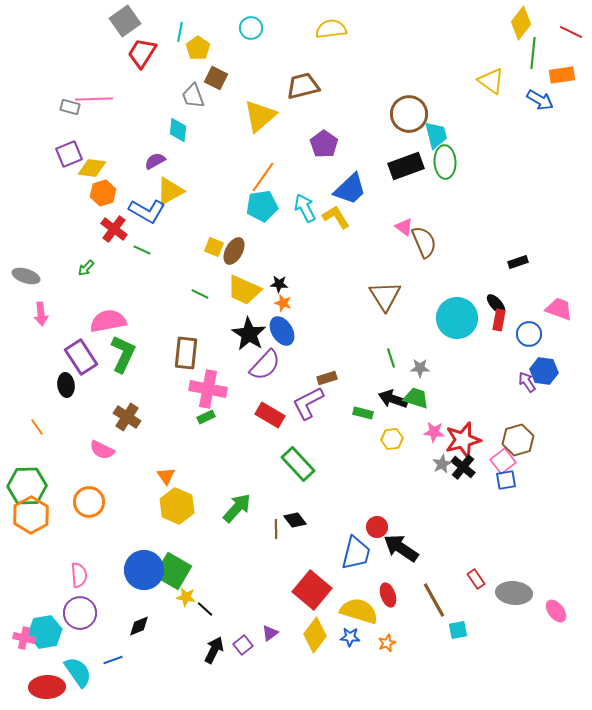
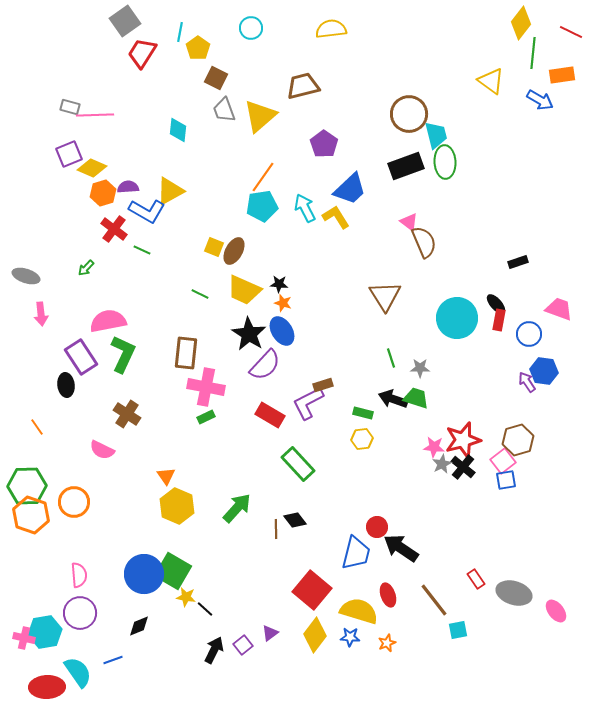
gray trapezoid at (193, 96): moved 31 px right, 14 px down
pink line at (94, 99): moved 1 px right, 16 px down
purple semicircle at (155, 161): moved 27 px left, 26 px down; rotated 25 degrees clockwise
yellow diamond at (92, 168): rotated 16 degrees clockwise
pink triangle at (404, 227): moved 5 px right, 5 px up
brown rectangle at (327, 378): moved 4 px left, 7 px down
pink cross at (208, 389): moved 2 px left, 2 px up
brown cross at (127, 417): moved 3 px up
pink star at (434, 432): moved 15 px down
yellow hexagon at (392, 439): moved 30 px left
orange circle at (89, 502): moved 15 px left
orange hexagon at (31, 515): rotated 12 degrees counterclockwise
blue circle at (144, 570): moved 4 px down
gray ellipse at (514, 593): rotated 12 degrees clockwise
brown line at (434, 600): rotated 9 degrees counterclockwise
